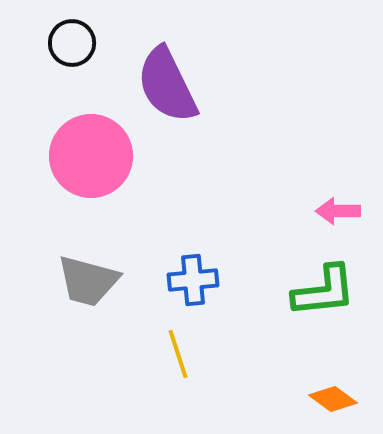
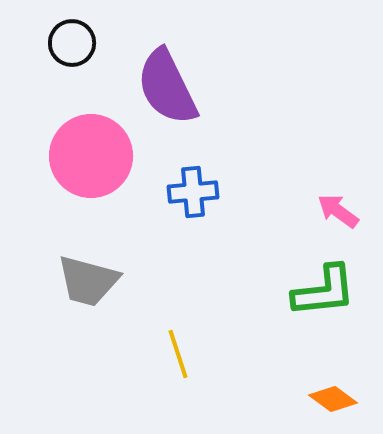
purple semicircle: moved 2 px down
pink arrow: rotated 36 degrees clockwise
blue cross: moved 88 px up
